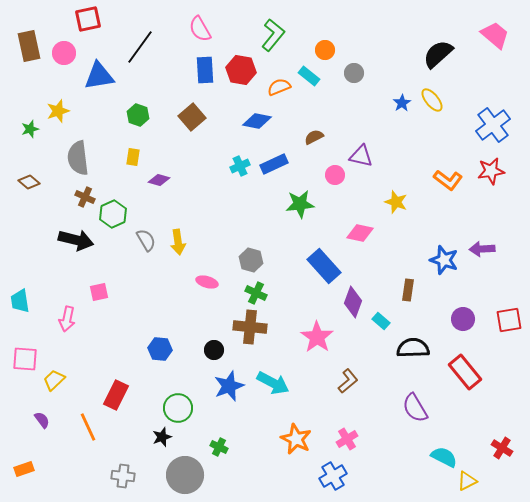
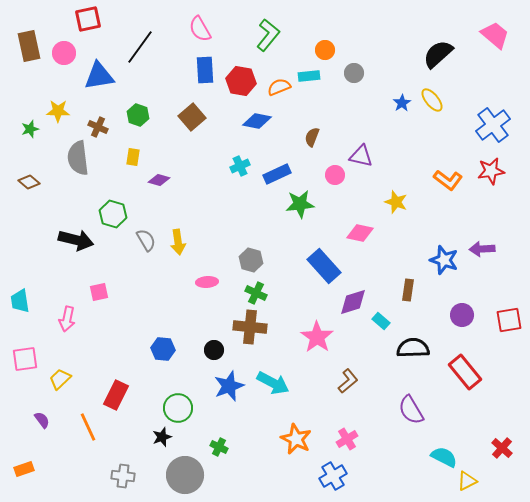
green L-shape at (273, 35): moved 5 px left
red hexagon at (241, 70): moved 11 px down
cyan rectangle at (309, 76): rotated 45 degrees counterclockwise
yellow star at (58, 111): rotated 20 degrees clockwise
brown semicircle at (314, 137): moved 2 px left; rotated 42 degrees counterclockwise
blue rectangle at (274, 164): moved 3 px right, 10 px down
brown cross at (85, 197): moved 13 px right, 70 px up
green hexagon at (113, 214): rotated 20 degrees counterclockwise
pink ellipse at (207, 282): rotated 20 degrees counterclockwise
purple diamond at (353, 302): rotated 52 degrees clockwise
purple circle at (463, 319): moved 1 px left, 4 px up
blue hexagon at (160, 349): moved 3 px right
pink square at (25, 359): rotated 12 degrees counterclockwise
yellow trapezoid at (54, 380): moved 6 px right, 1 px up
purple semicircle at (415, 408): moved 4 px left, 2 px down
red cross at (502, 448): rotated 10 degrees clockwise
